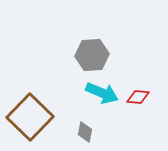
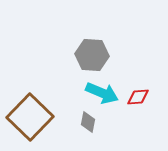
gray hexagon: rotated 8 degrees clockwise
red diamond: rotated 10 degrees counterclockwise
gray diamond: moved 3 px right, 10 px up
